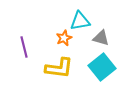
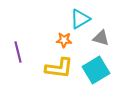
cyan triangle: moved 2 px up; rotated 20 degrees counterclockwise
orange star: moved 2 px down; rotated 28 degrees clockwise
purple line: moved 6 px left, 5 px down
cyan square: moved 6 px left, 3 px down; rotated 8 degrees clockwise
